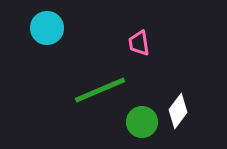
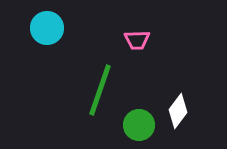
pink trapezoid: moved 2 px left, 3 px up; rotated 84 degrees counterclockwise
green line: rotated 48 degrees counterclockwise
green circle: moved 3 px left, 3 px down
